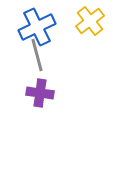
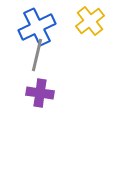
gray line: rotated 28 degrees clockwise
